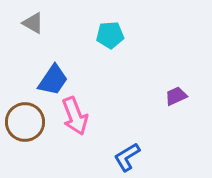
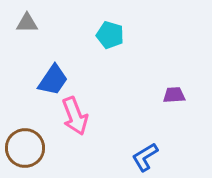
gray triangle: moved 6 px left; rotated 30 degrees counterclockwise
cyan pentagon: rotated 20 degrees clockwise
purple trapezoid: moved 2 px left, 1 px up; rotated 20 degrees clockwise
brown circle: moved 26 px down
blue L-shape: moved 18 px right
